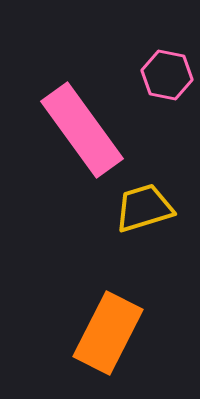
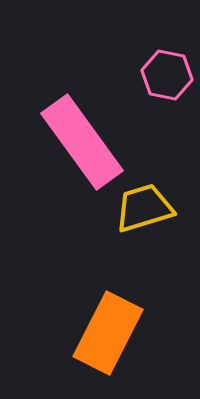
pink rectangle: moved 12 px down
